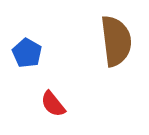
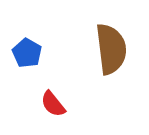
brown semicircle: moved 5 px left, 8 px down
